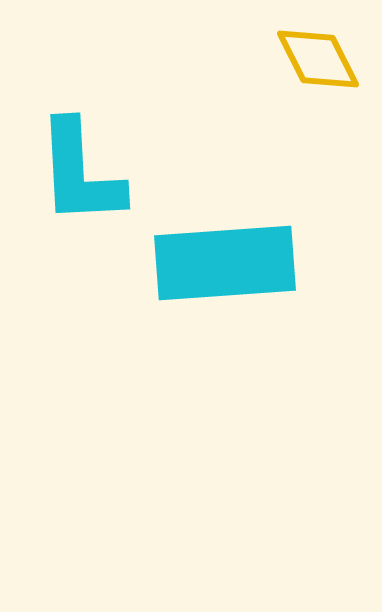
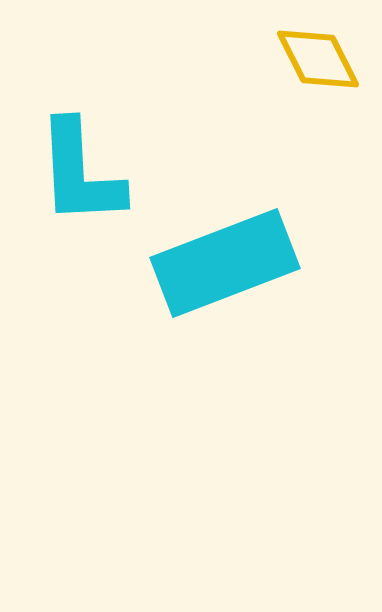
cyan rectangle: rotated 17 degrees counterclockwise
